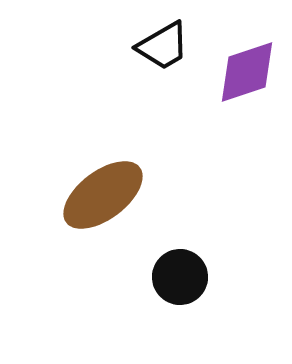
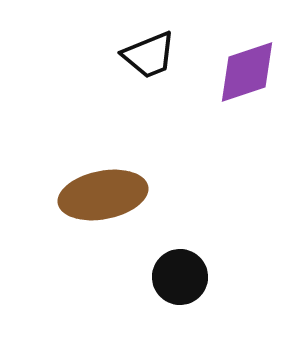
black trapezoid: moved 14 px left, 9 px down; rotated 8 degrees clockwise
brown ellipse: rotated 26 degrees clockwise
